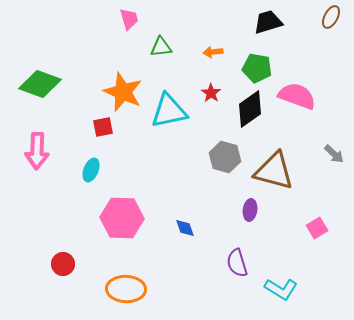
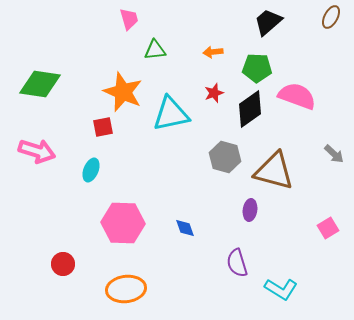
black trapezoid: rotated 24 degrees counterclockwise
green triangle: moved 6 px left, 3 px down
green pentagon: rotated 8 degrees counterclockwise
green diamond: rotated 12 degrees counterclockwise
red star: moved 3 px right; rotated 18 degrees clockwise
cyan triangle: moved 2 px right, 3 px down
pink arrow: rotated 75 degrees counterclockwise
pink hexagon: moved 1 px right, 5 px down
pink square: moved 11 px right
orange ellipse: rotated 9 degrees counterclockwise
